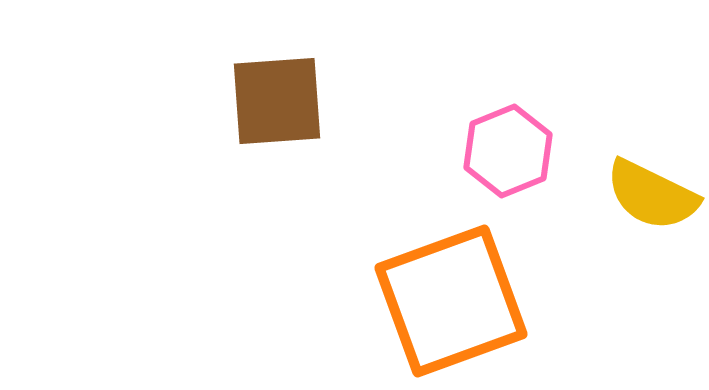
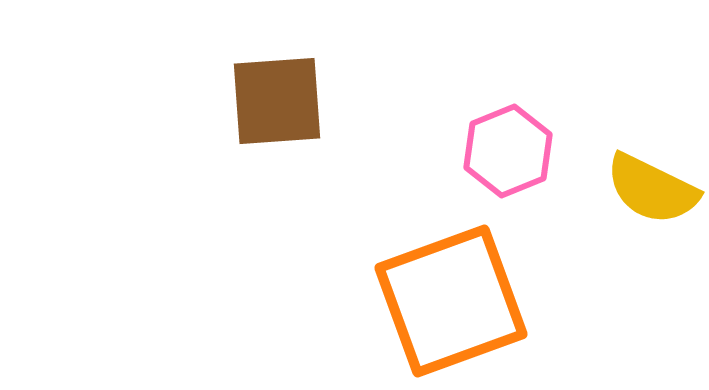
yellow semicircle: moved 6 px up
